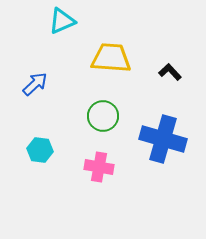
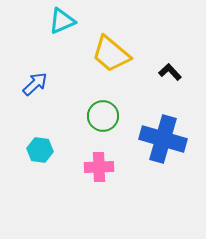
yellow trapezoid: moved 4 px up; rotated 144 degrees counterclockwise
pink cross: rotated 12 degrees counterclockwise
